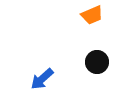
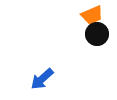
black circle: moved 28 px up
